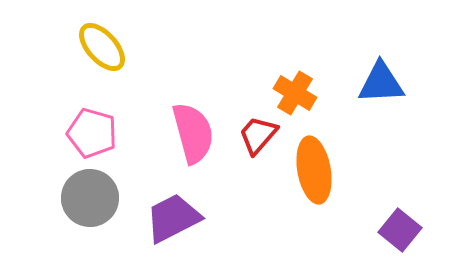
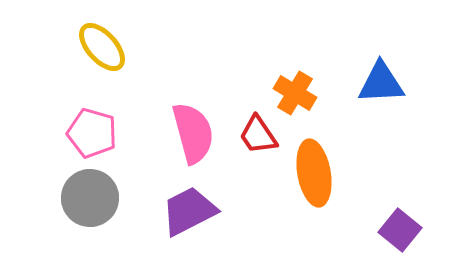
red trapezoid: rotated 75 degrees counterclockwise
orange ellipse: moved 3 px down
purple trapezoid: moved 16 px right, 7 px up
